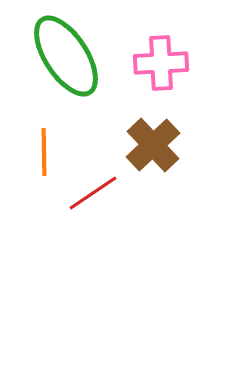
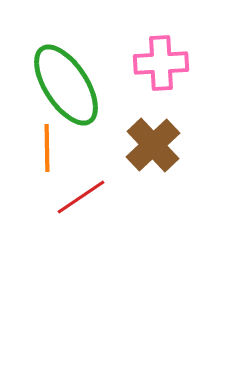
green ellipse: moved 29 px down
orange line: moved 3 px right, 4 px up
red line: moved 12 px left, 4 px down
